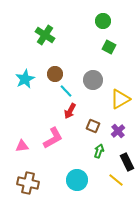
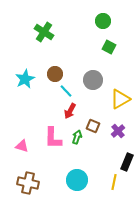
green cross: moved 1 px left, 3 px up
pink L-shape: rotated 120 degrees clockwise
pink triangle: rotated 24 degrees clockwise
green arrow: moved 22 px left, 14 px up
black rectangle: rotated 48 degrees clockwise
yellow line: moved 2 px left, 2 px down; rotated 63 degrees clockwise
